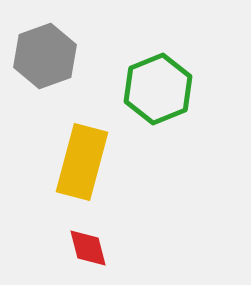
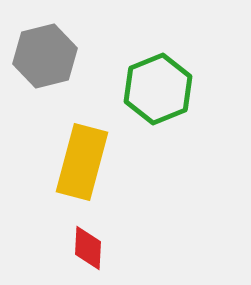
gray hexagon: rotated 6 degrees clockwise
red diamond: rotated 18 degrees clockwise
